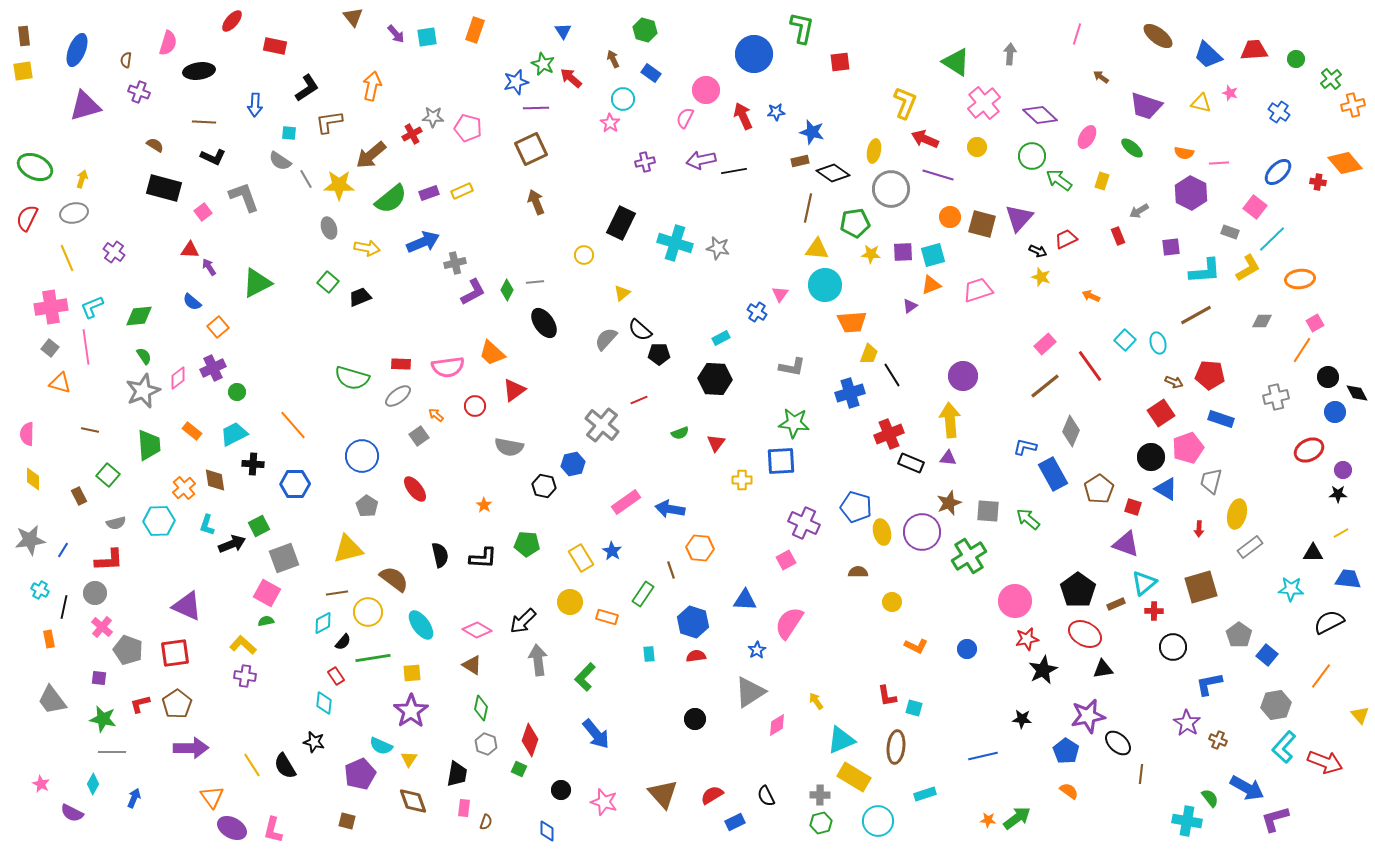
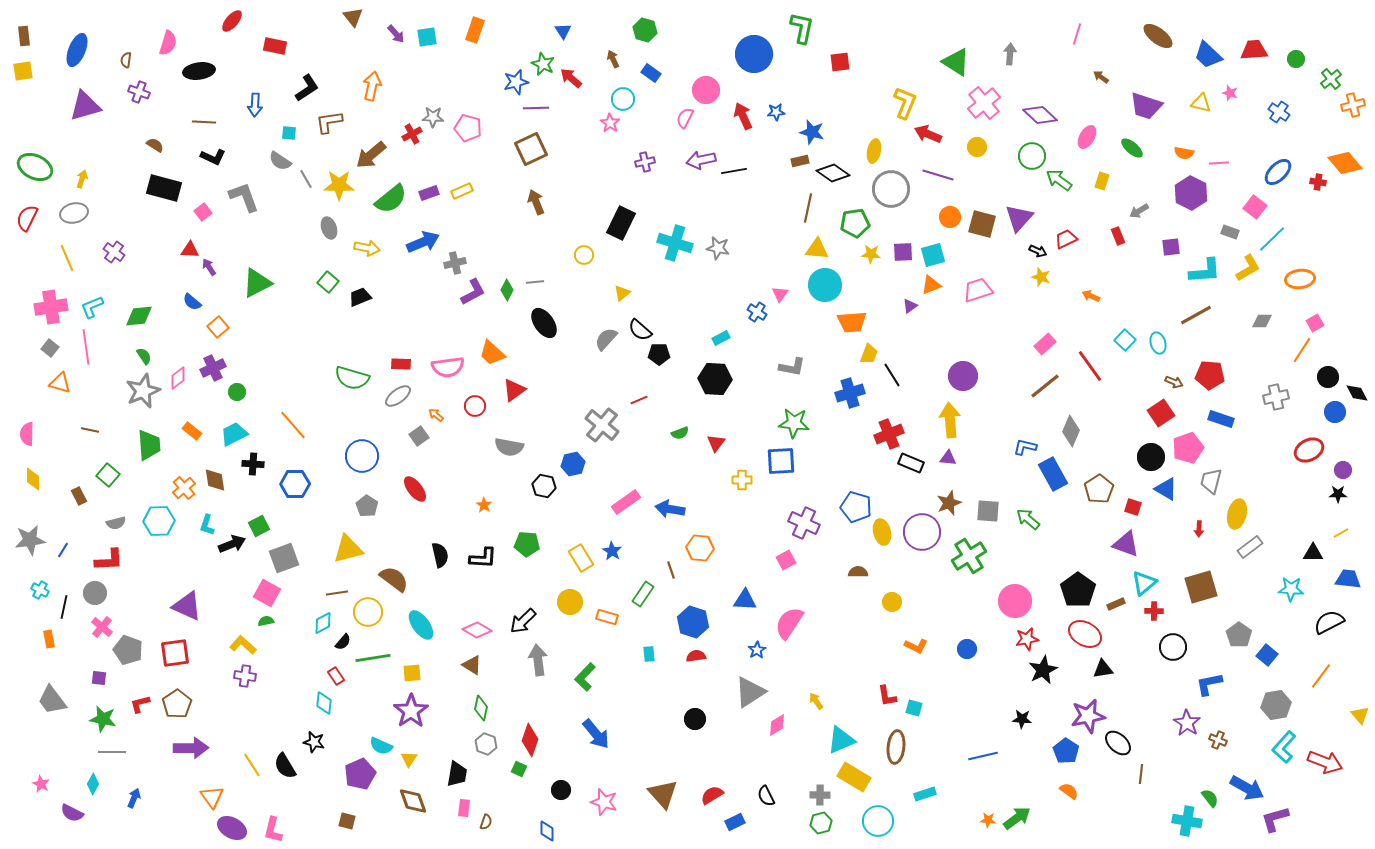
red arrow at (925, 139): moved 3 px right, 5 px up
